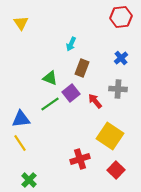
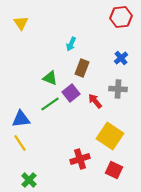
red square: moved 2 px left; rotated 18 degrees counterclockwise
